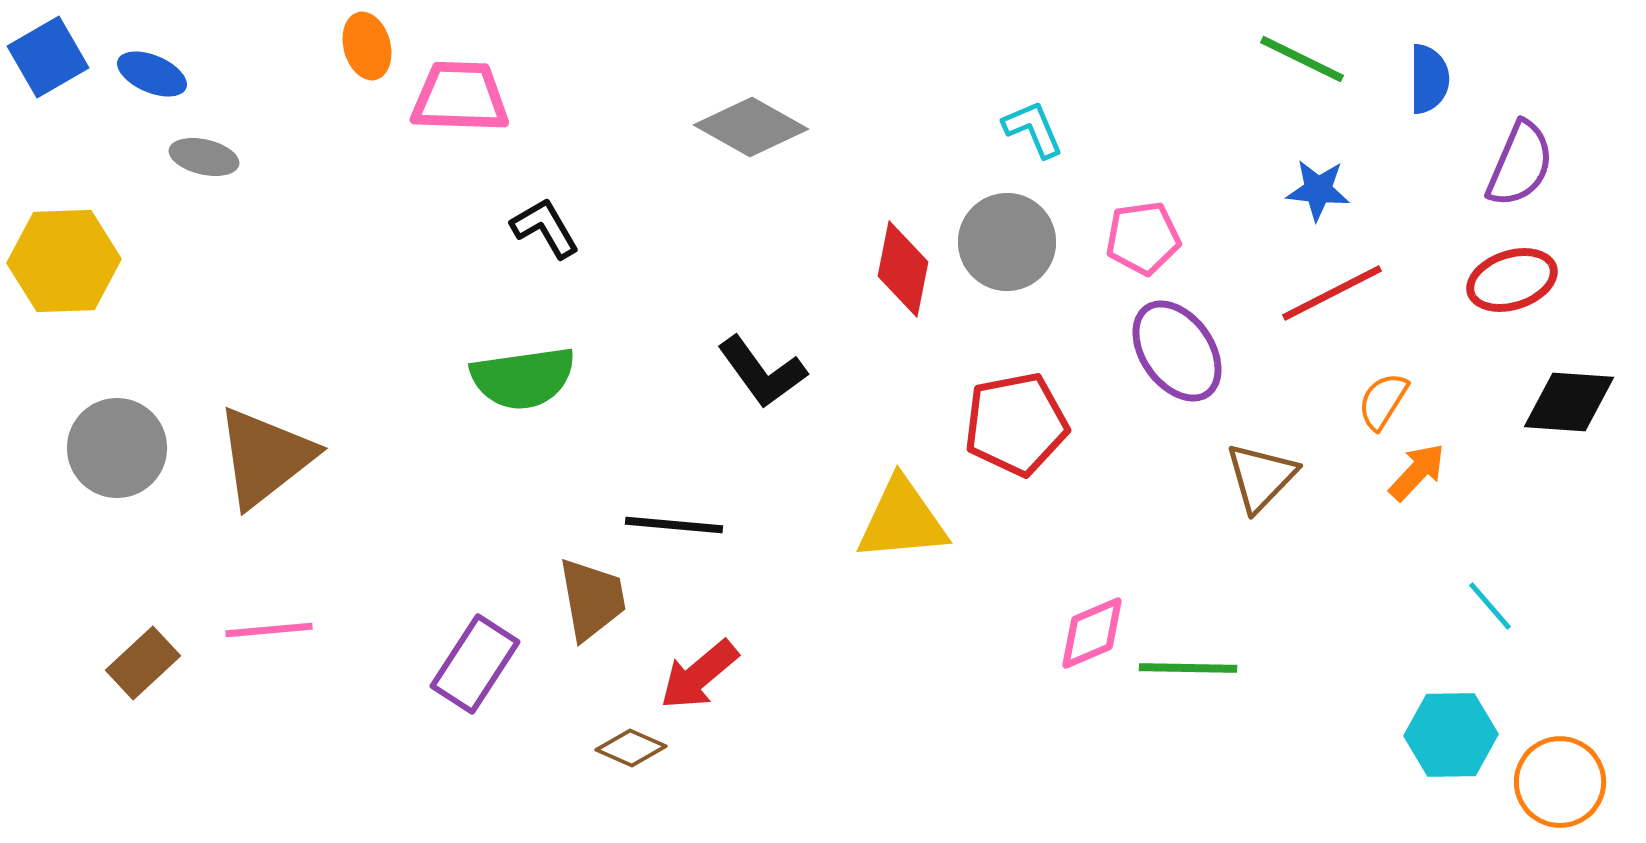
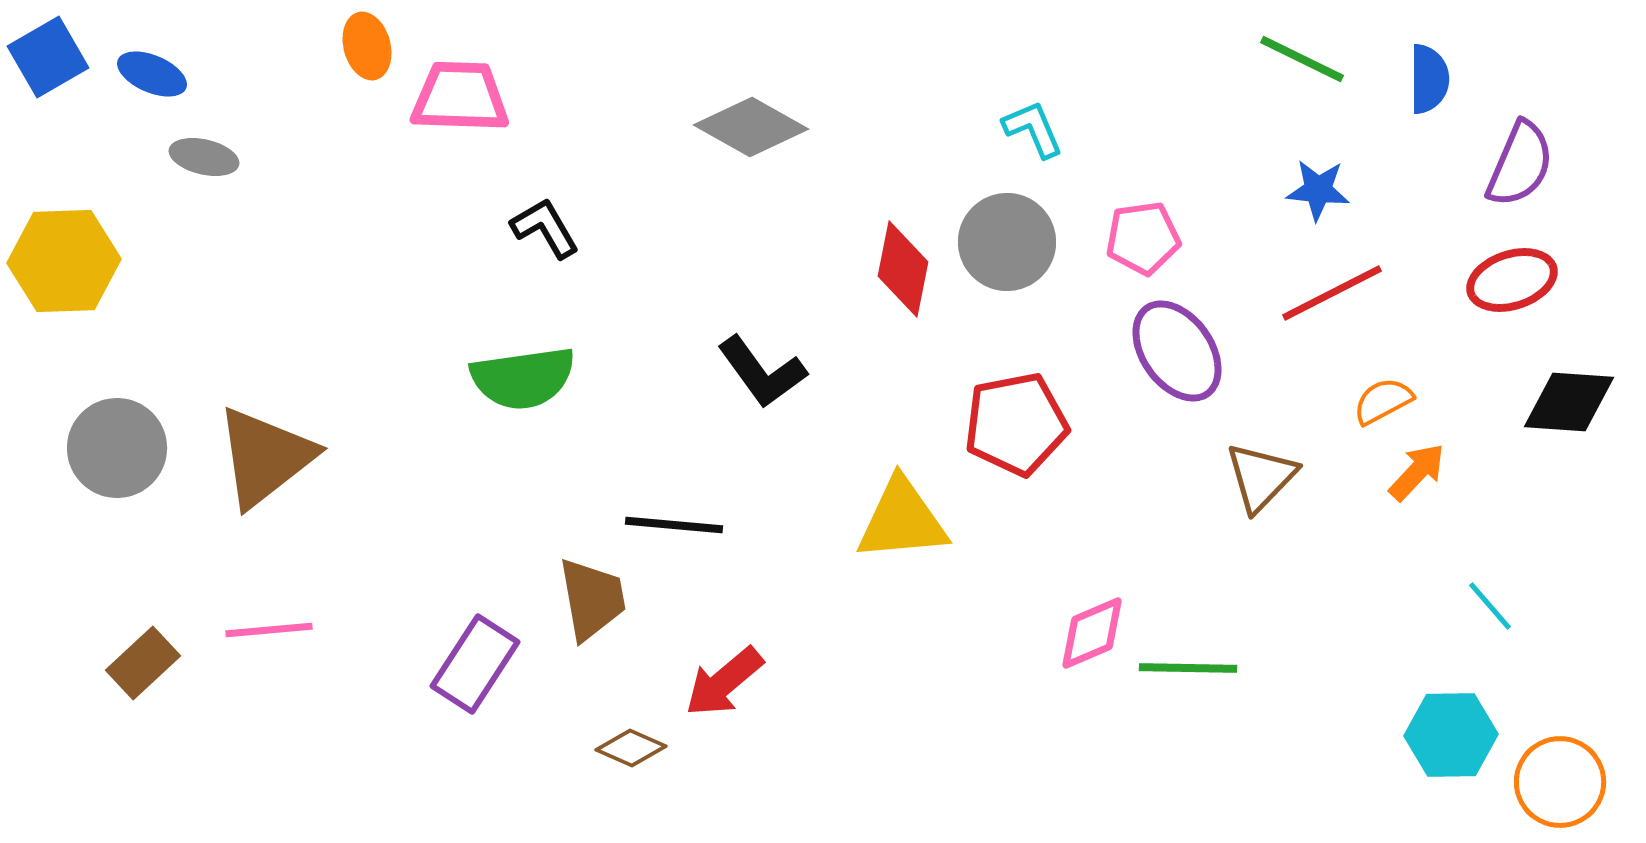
orange semicircle at (1383, 401): rotated 30 degrees clockwise
red arrow at (699, 675): moved 25 px right, 7 px down
